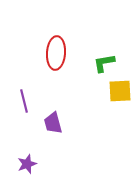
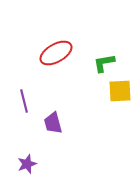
red ellipse: rotated 56 degrees clockwise
